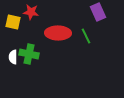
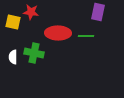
purple rectangle: rotated 36 degrees clockwise
green line: rotated 63 degrees counterclockwise
green cross: moved 5 px right, 1 px up
